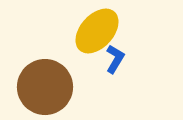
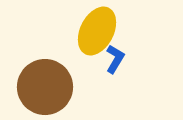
yellow ellipse: rotated 15 degrees counterclockwise
